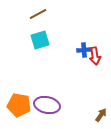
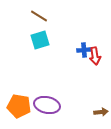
brown line: moved 1 px right, 2 px down; rotated 60 degrees clockwise
orange pentagon: moved 1 px down
brown arrow: moved 3 px up; rotated 48 degrees clockwise
